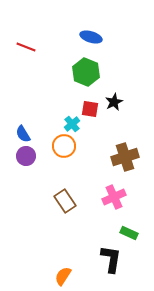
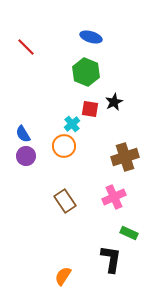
red line: rotated 24 degrees clockwise
